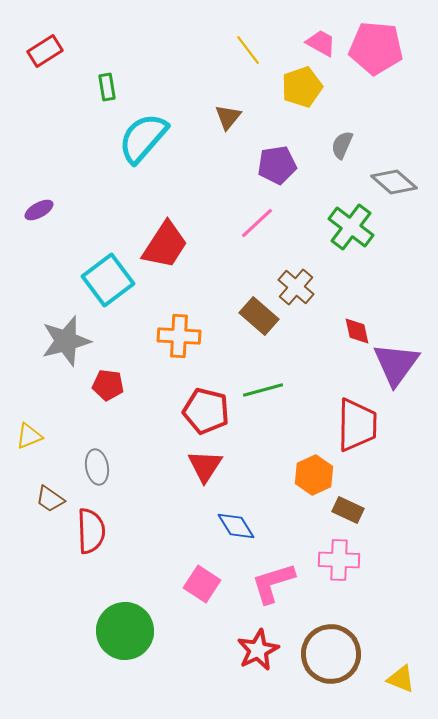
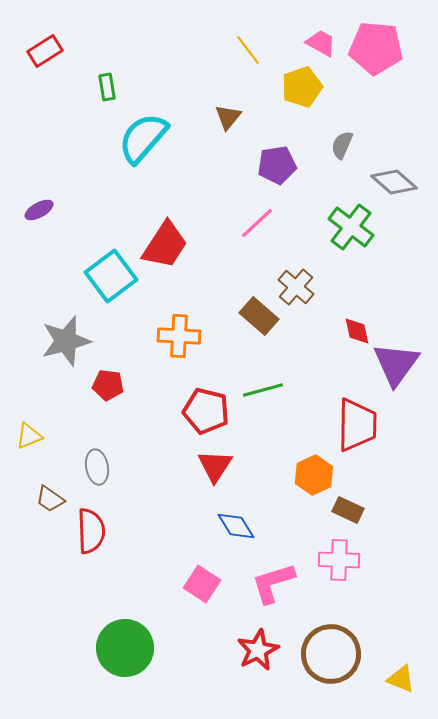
cyan square at (108, 280): moved 3 px right, 4 px up
red triangle at (205, 466): moved 10 px right
green circle at (125, 631): moved 17 px down
